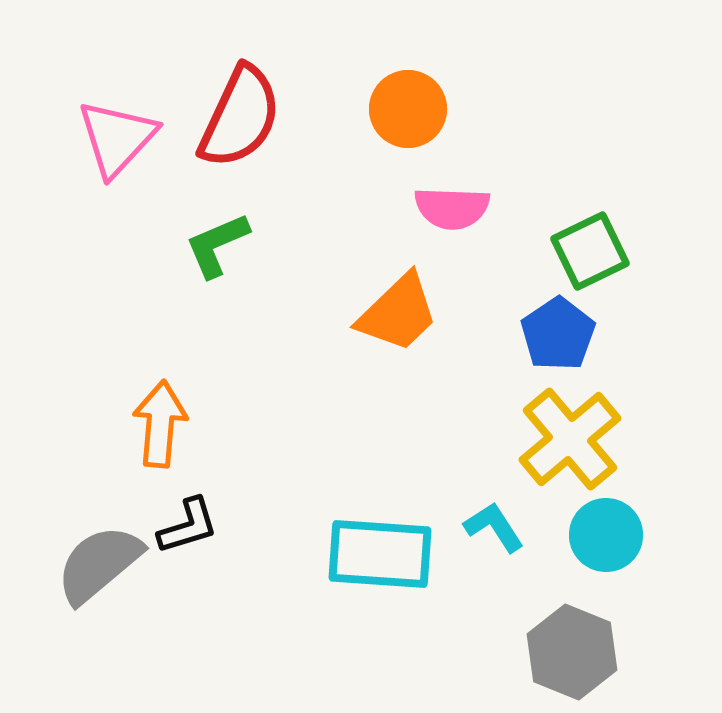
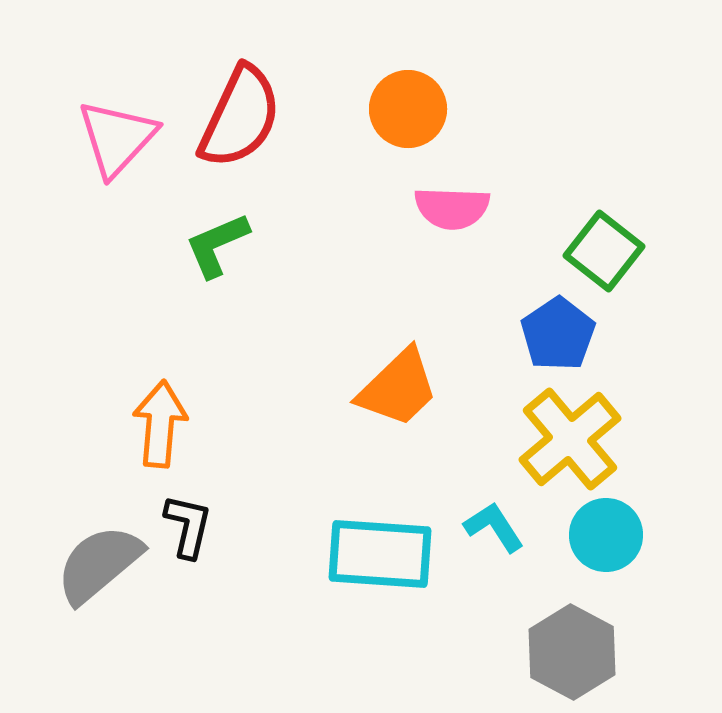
green square: moved 14 px right; rotated 26 degrees counterclockwise
orange trapezoid: moved 75 px down
black L-shape: rotated 60 degrees counterclockwise
gray hexagon: rotated 6 degrees clockwise
